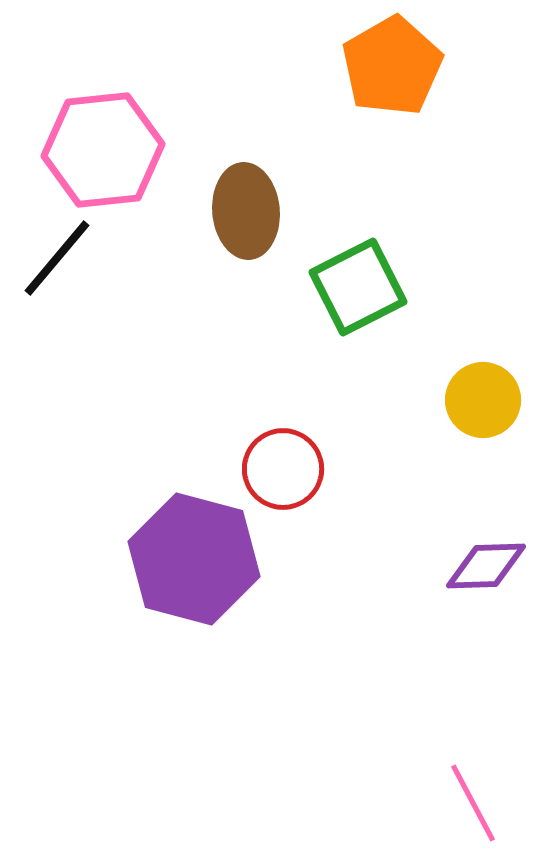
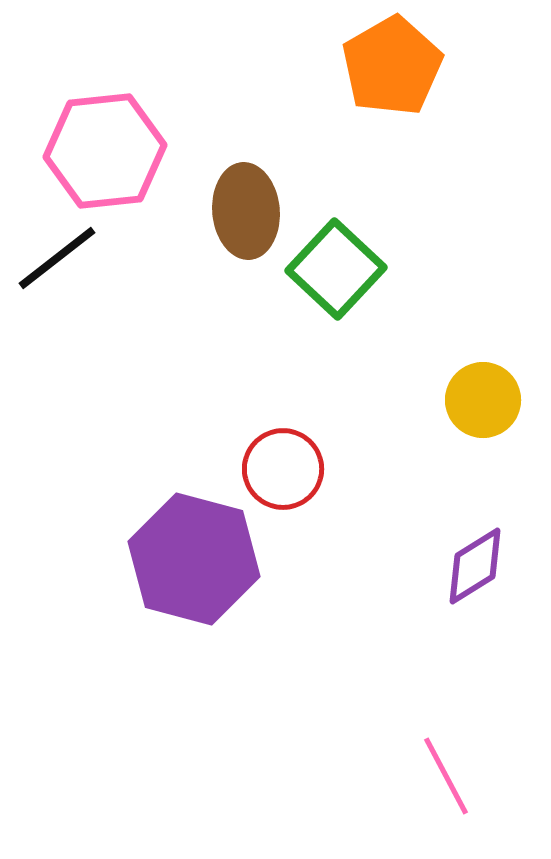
pink hexagon: moved 2 px right, 1 px down
black line: rotated 12 degrees clockwise
green square: moved 22 px left, 18 px up; rotated 20 degrees counterclockwise
purple diamond: moved 11 px left; rotated 30 degrees counterclockwise
pink line: moved 27 px left, 27 px up
